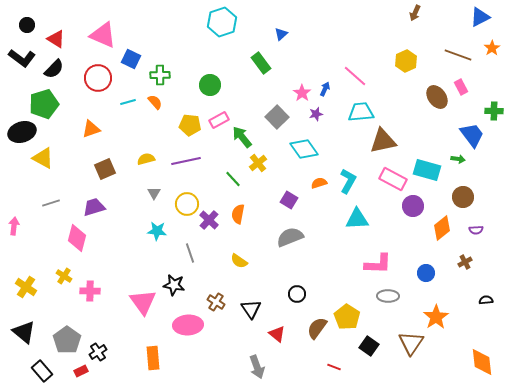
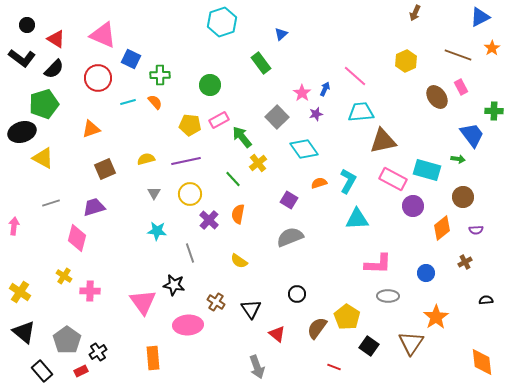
yellow circle at (187, 204): moved 3 px right, 10 px up
yellow cross at (26, 287): moved 6 px left, 5 px down
